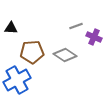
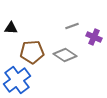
gray line: moved 4 px left
blue cross: rotated 8 degrees counterclockwise
